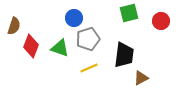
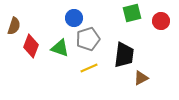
green square: moved 3 px right
